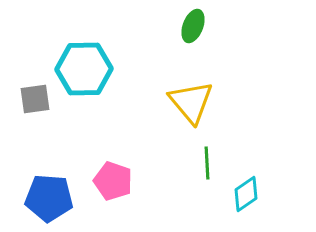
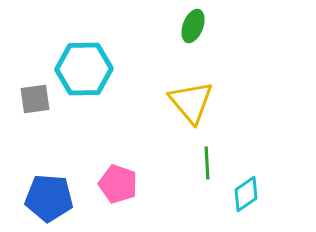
pink pentagon: moved 5 px right, 3 px down
